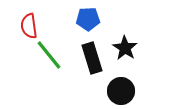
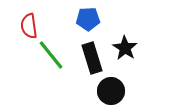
green line: moved 2 px right
black circle: moved 10 px left
